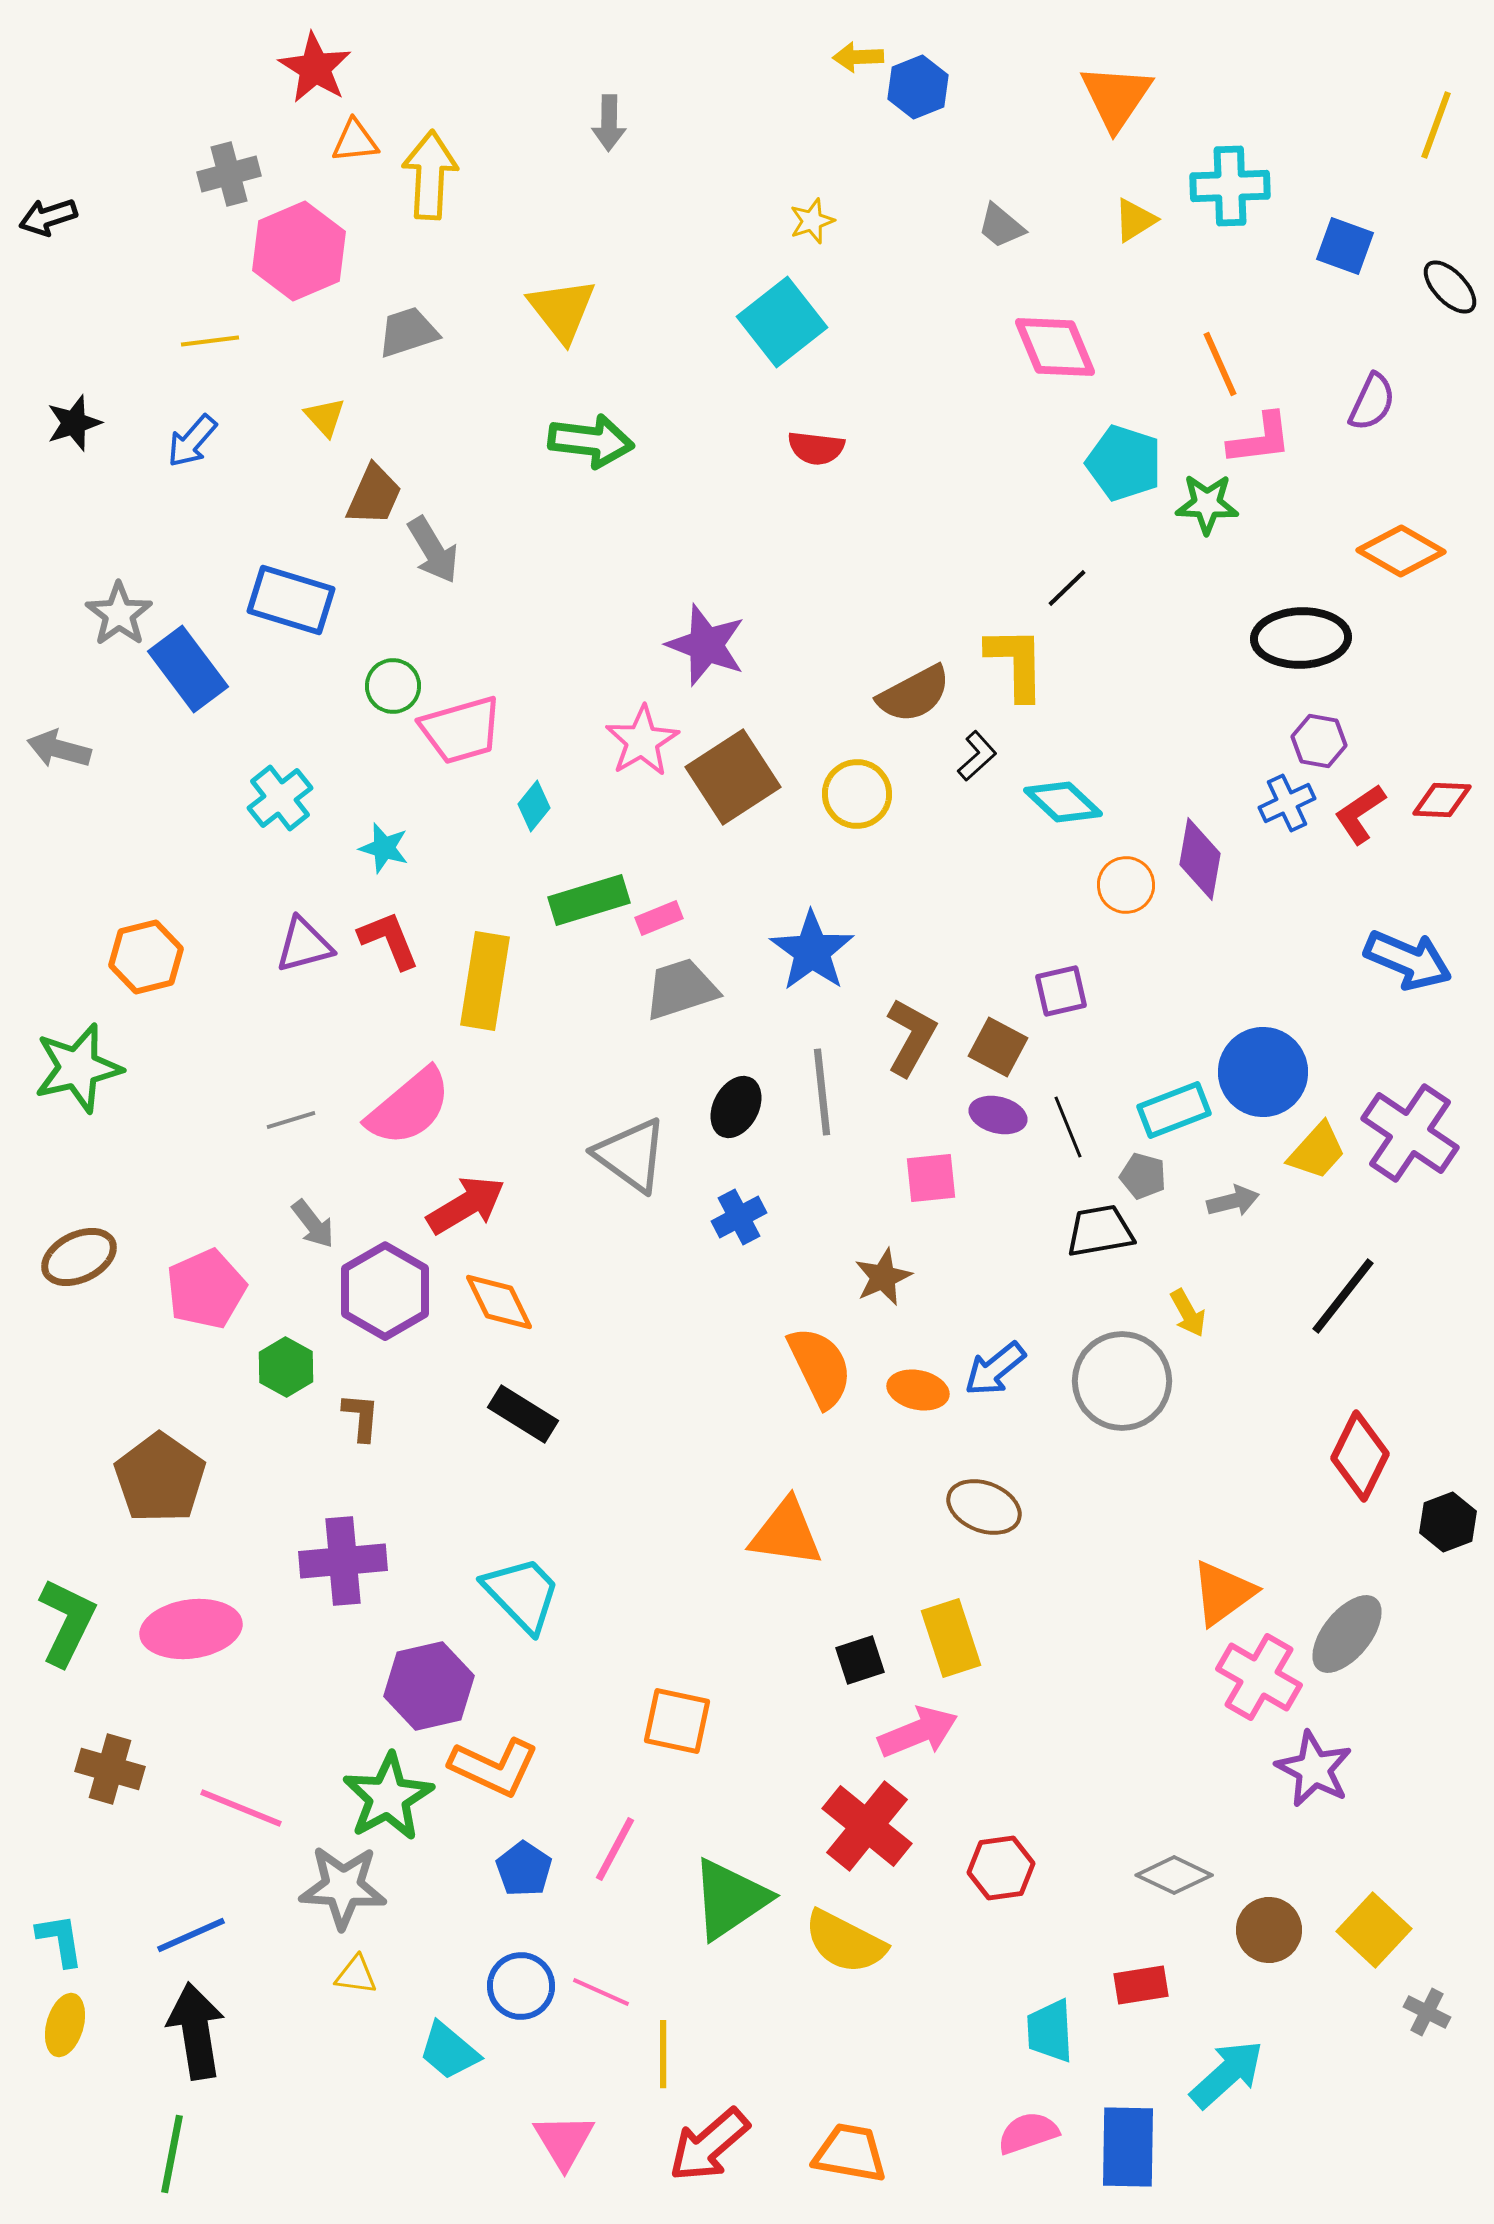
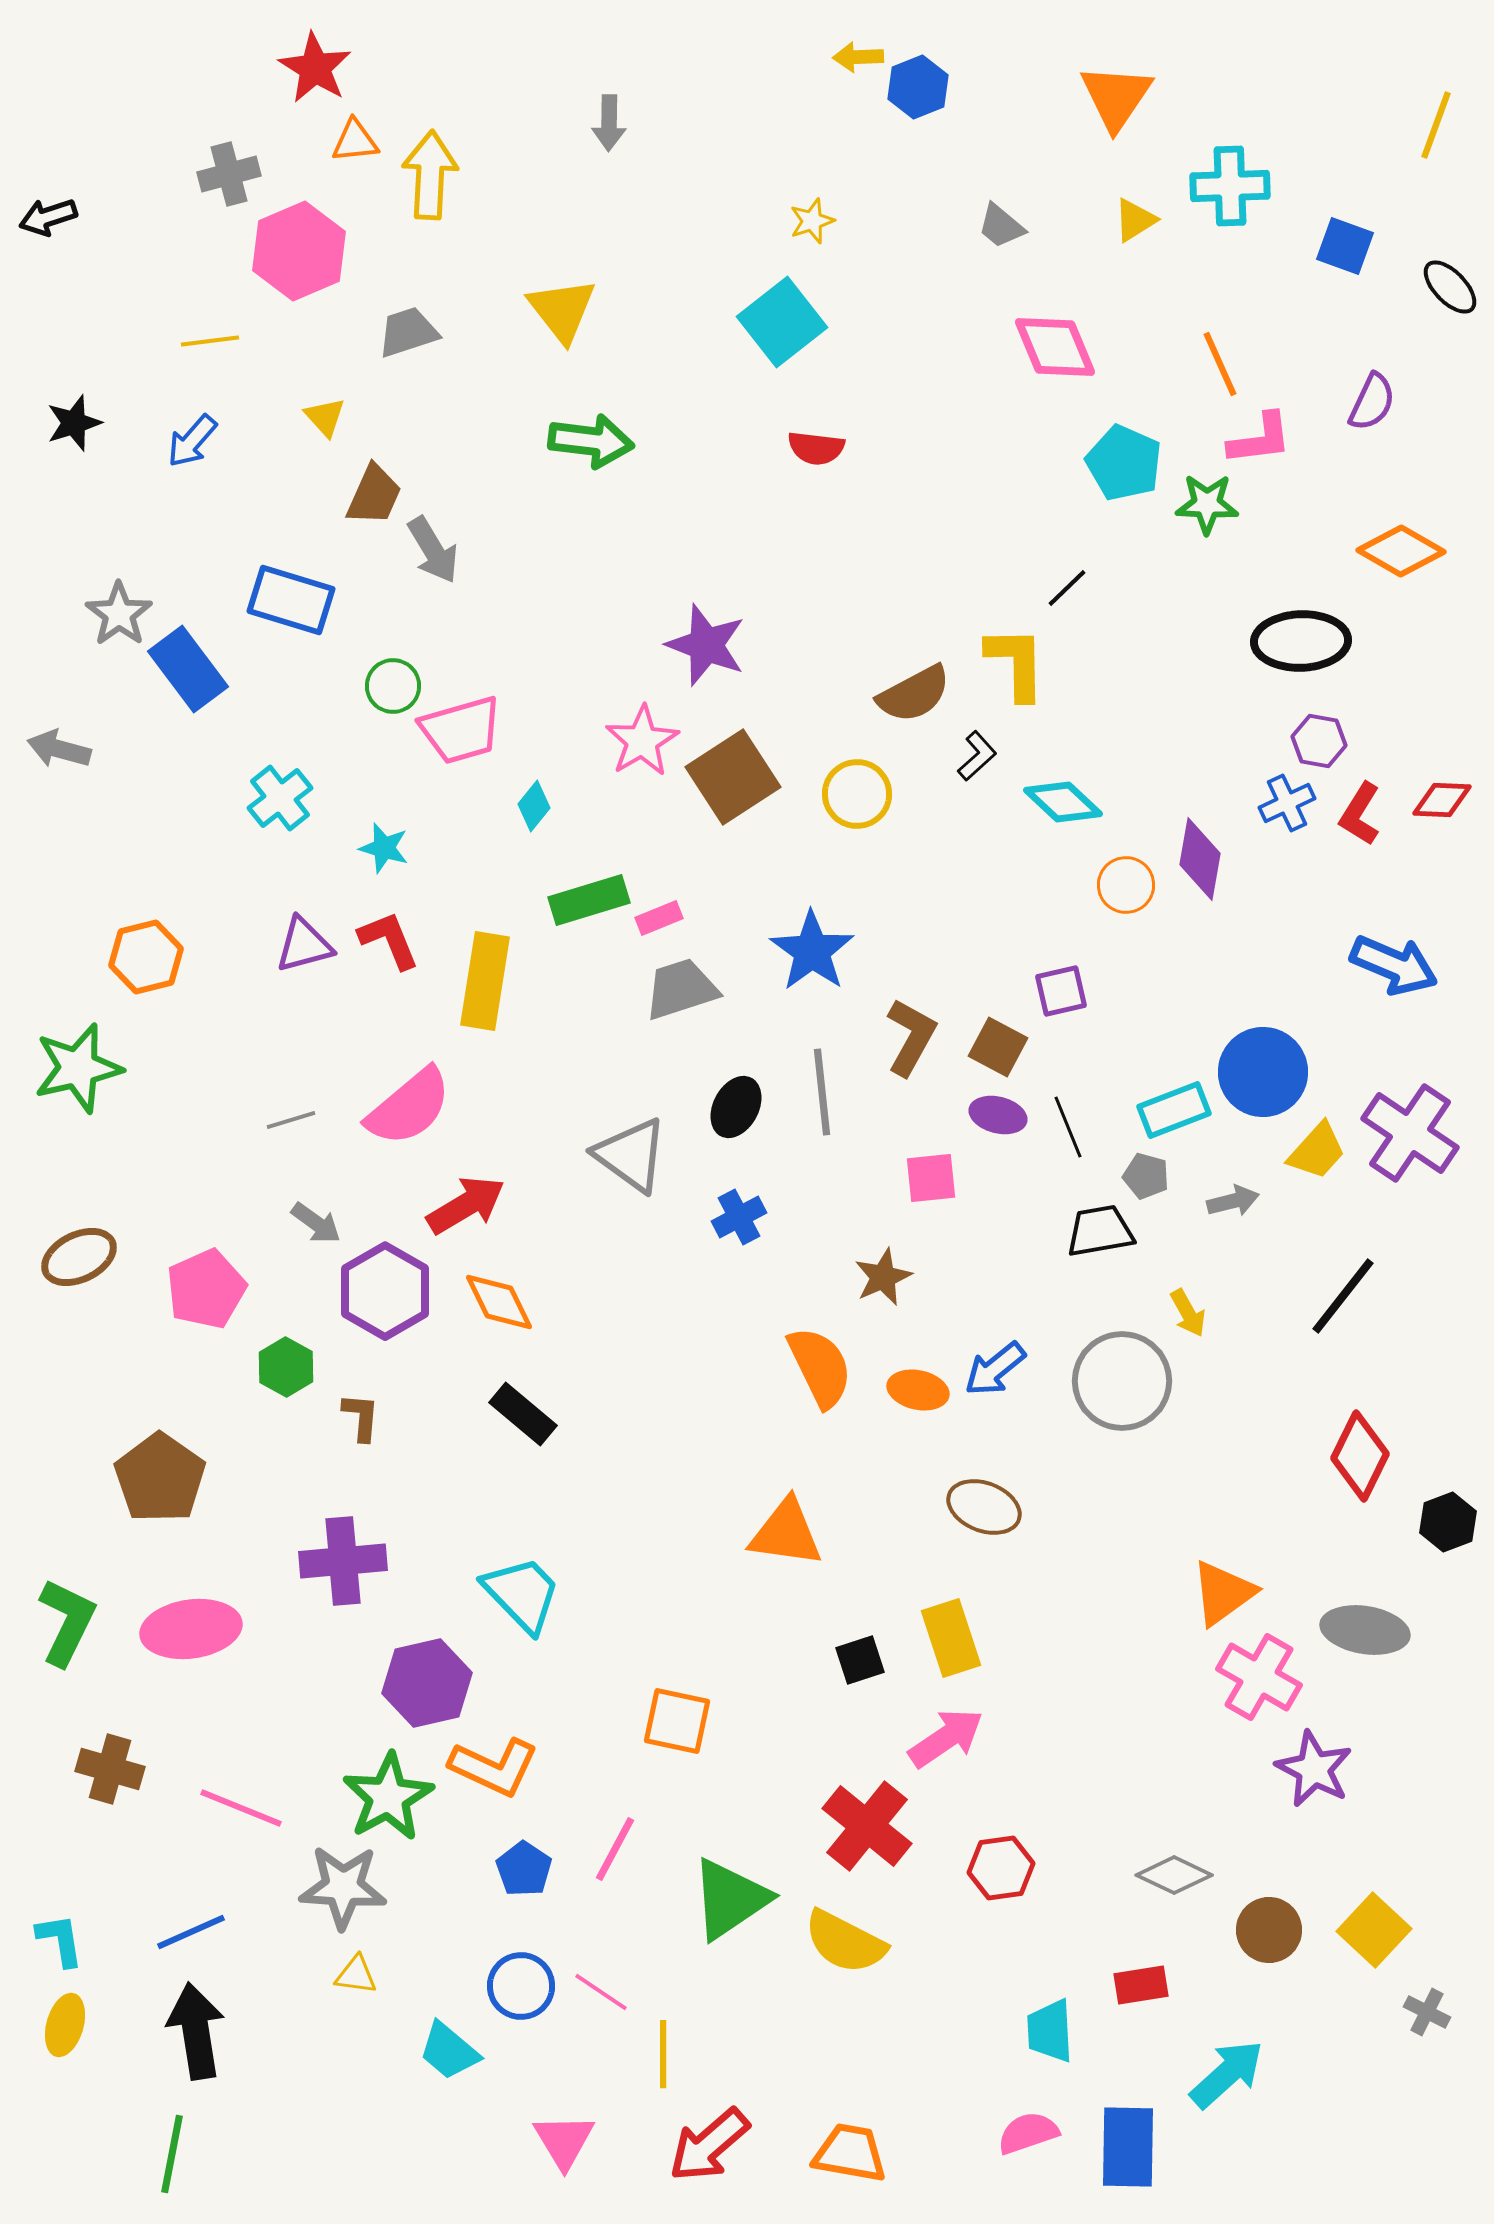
cyan pentagon at (1124, 463): rotated 6 degrees clockwise
black ellipse at (1301, 638): moved 3 px down
red L-shape at (1360, 814): rotated 24 degrees counterclockwise
blue arrow at (1408, 960): moved 14 px left, 5 px down
gray pentagon at (1143, 1176): moved 3 px right
gray arrow at (313, 1224): moved 3 px right, 1 px up; rotated 16 degrees counterclockwise
black rectangle at (523, 1414): rotated 8 degrees clockwise
gray ellipse at (1347, 1634): moved 18 px right, 4 px up; rotated 60 degrees clockwise
purple hexagon at (429, 1686): moved 2 px left, 3 px up
pink arrow at (918, 1732): moved 28 px right, 6 px down; rotated 12 degrees counterclockwise
blue line at (191, 1935): moved 3 px up
pink line at (601, 1992): rotated 10 degrees clockwise
